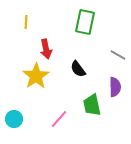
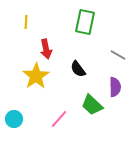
green trapezoid: rotated 35 degrees counterclockwise
